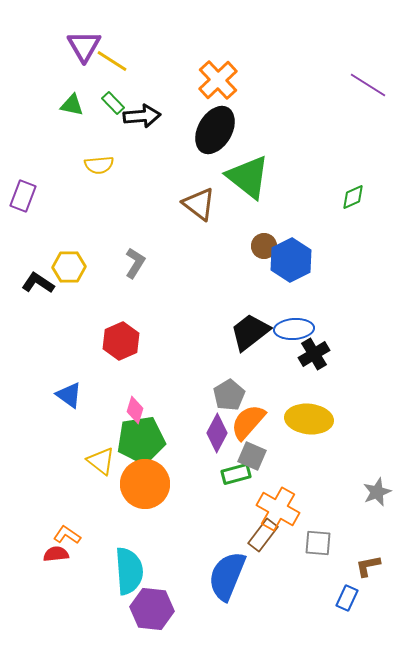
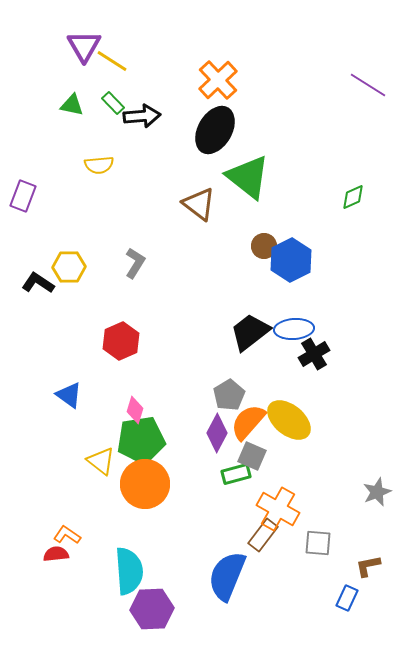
yellow ellipse at (309, 419): moved 20 px left, 1 px down; rotated 33 degrees clockwise
purple hexagon at (152, 609): rotated 9 degrees counterclockwise
